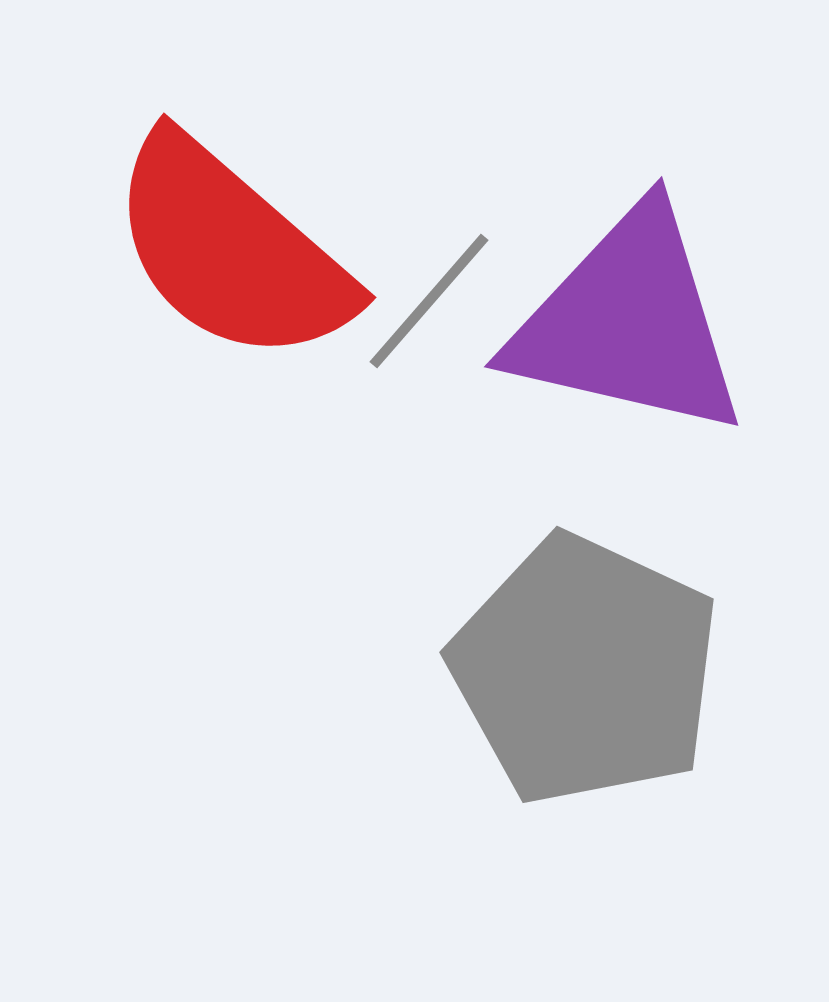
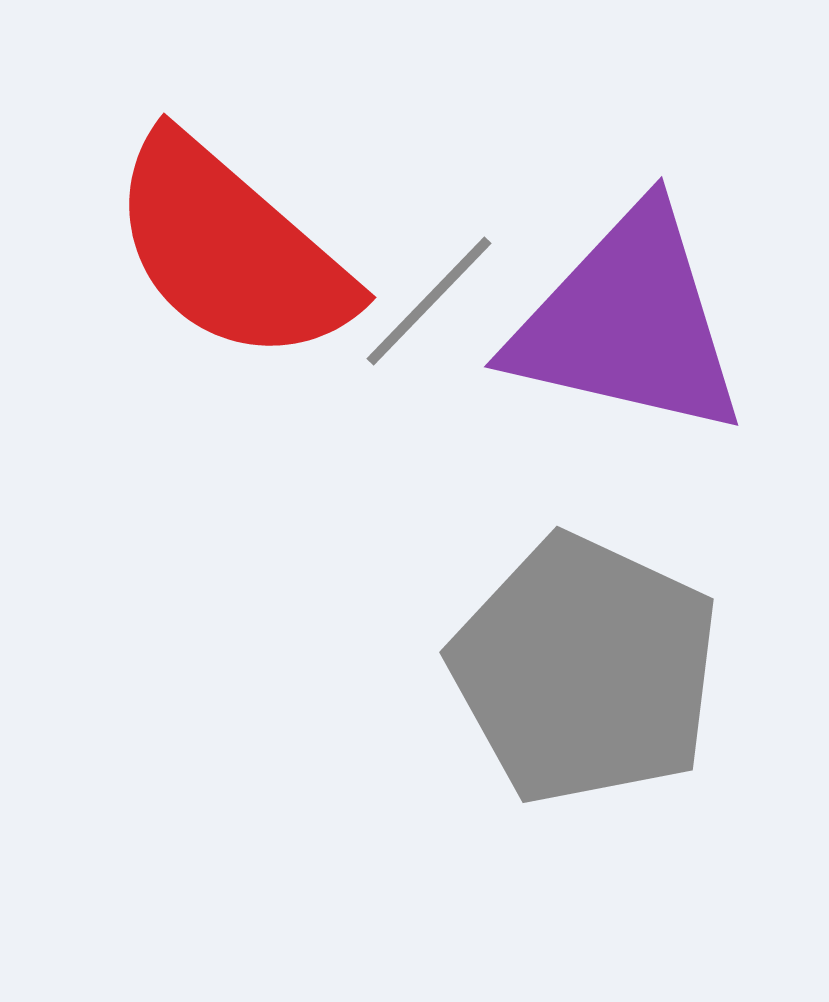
gray line: rotated 3 degrees clockwise
